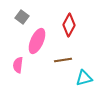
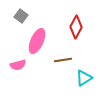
gray square: moved 1 px left, 1 px up
red diamond: moved 7 px right, 2 px down
pink semicircle: rotated 112 degrees counterclockwise
cyan triangle: rotated 18 degrees counterclockwise
